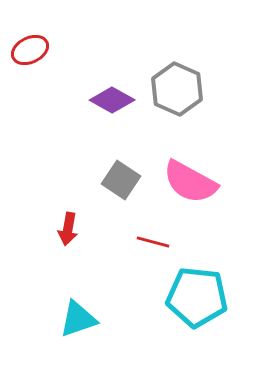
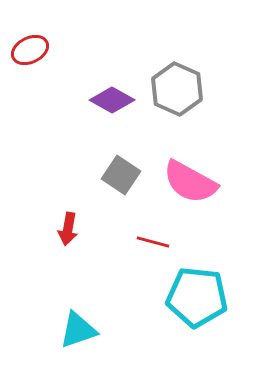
gray square: moved 5 px up
cyan triangle: moved 11 px down
